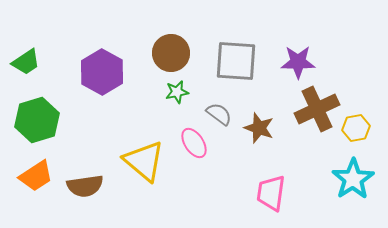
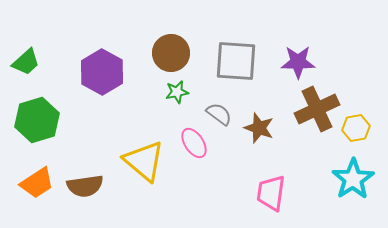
green trapezoid: rotated 8 degrees counterclockwise
orange trapezoid: moved 1 px right, 7 px down
